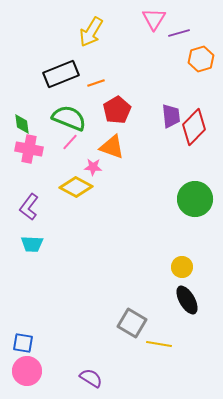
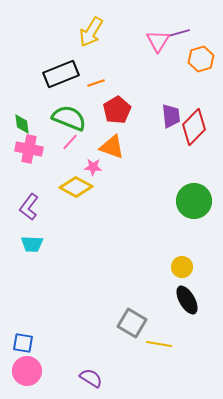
pink triangle: moved 4 px right, 22 px down
green circle: moved 1 px left, 2 px down
